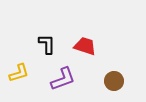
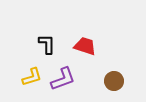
yellow L-shape: moved 13 px right, 4 px down
